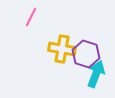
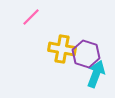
pink line: rotated 18 degrees clockwise
